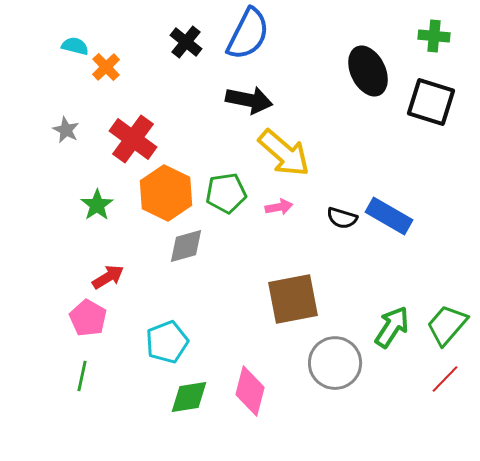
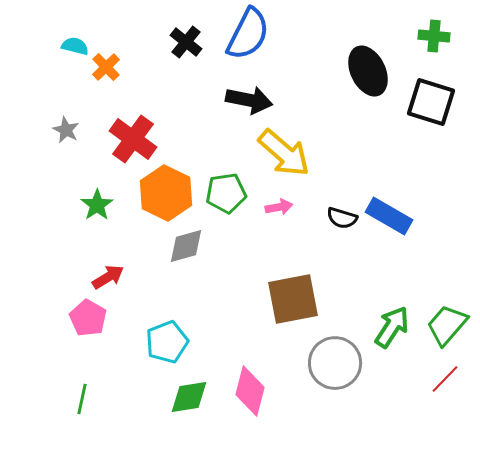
green line: moved 23 px down
